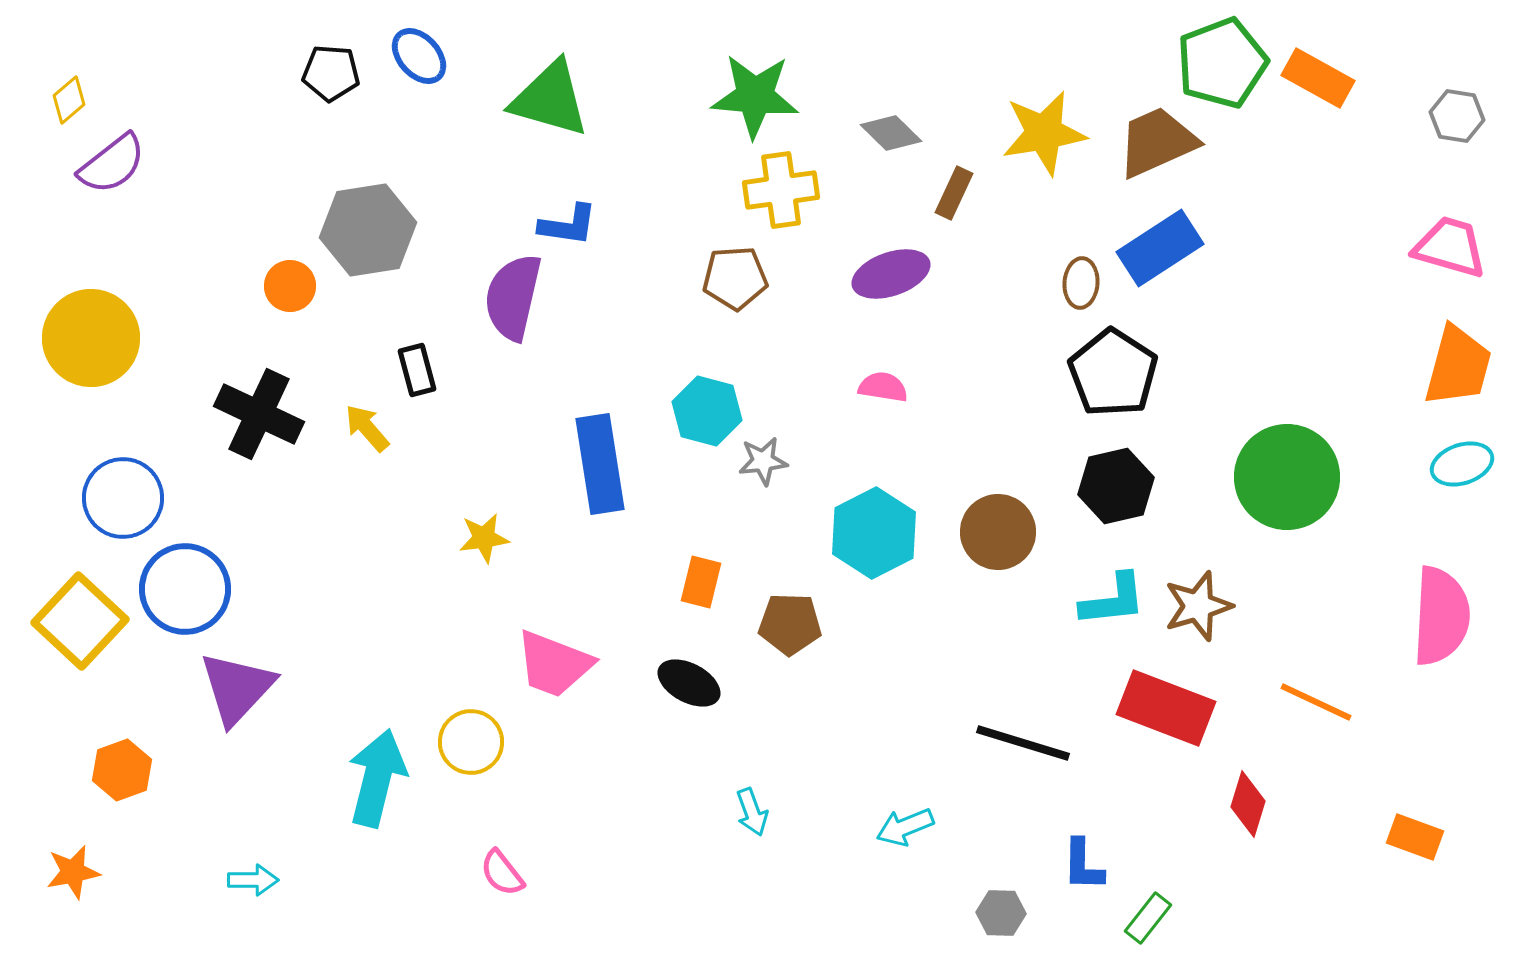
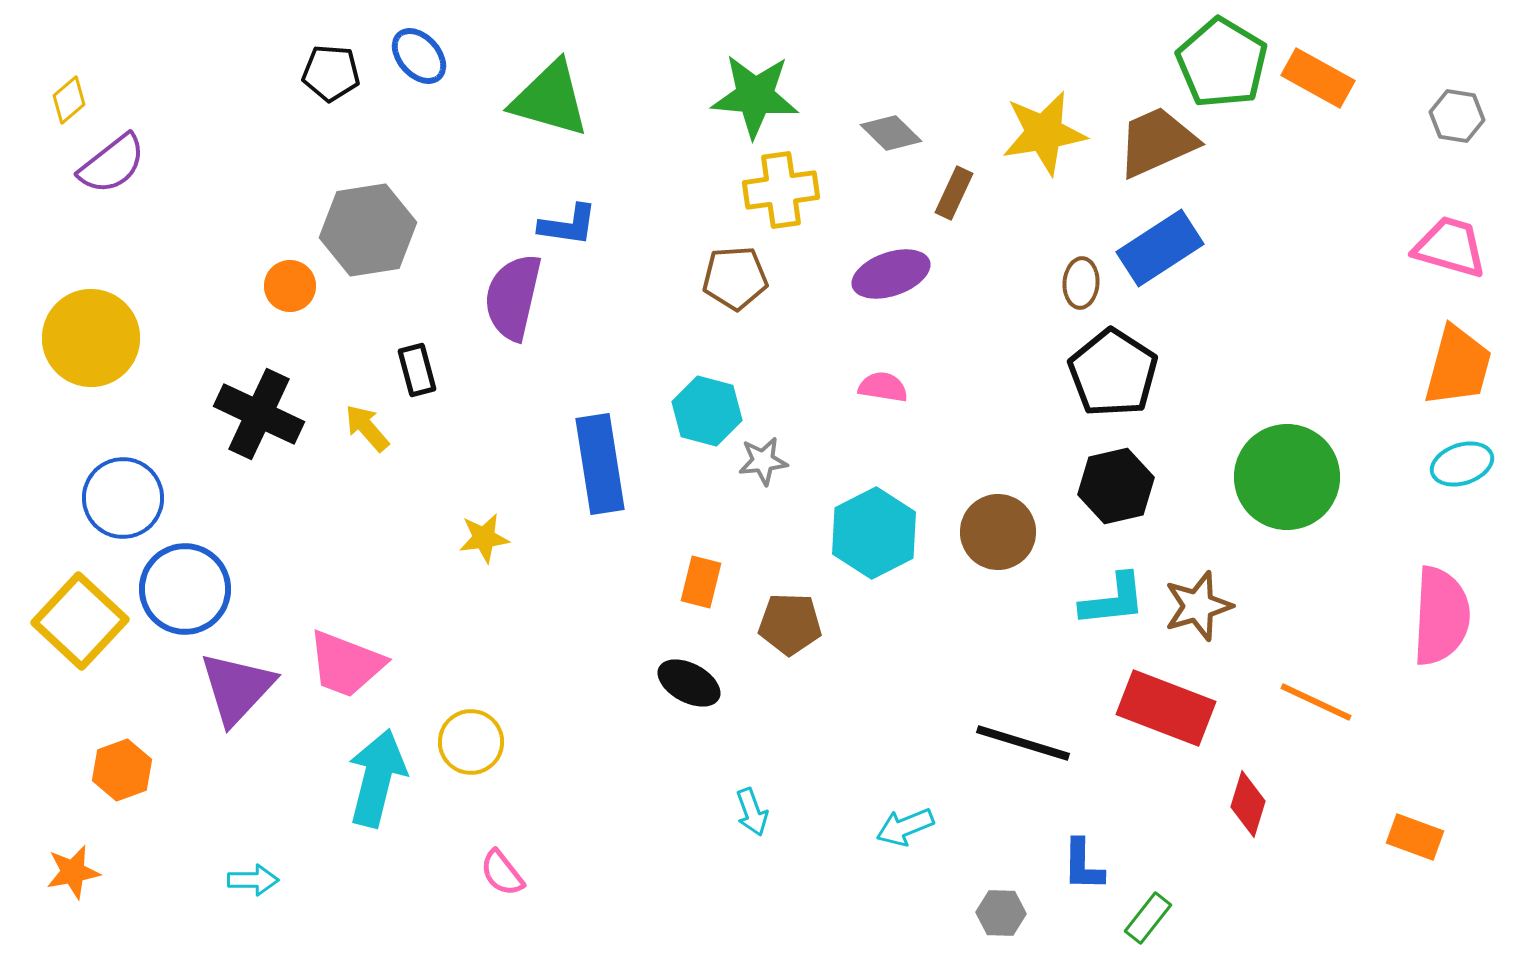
green pentagon at (1222, 63): rotated 20 degrees counterclockwise
pink trapezoid at (554, 664): moved 208 px left
